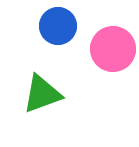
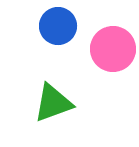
green triangle: moved 11 px right, 9 px down
